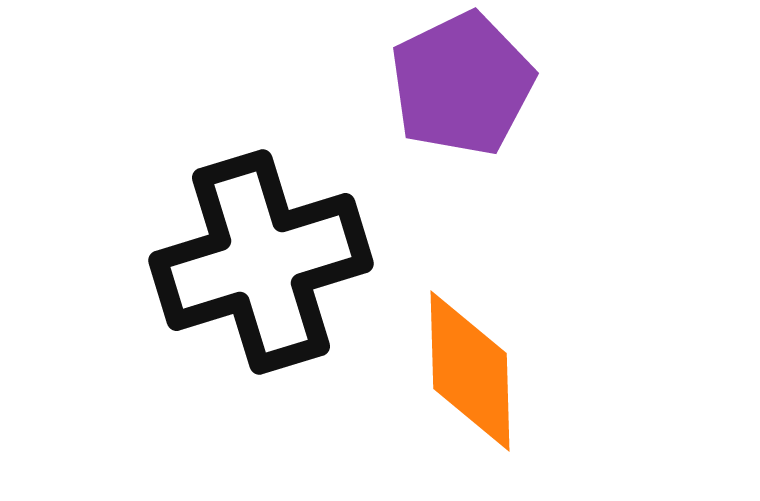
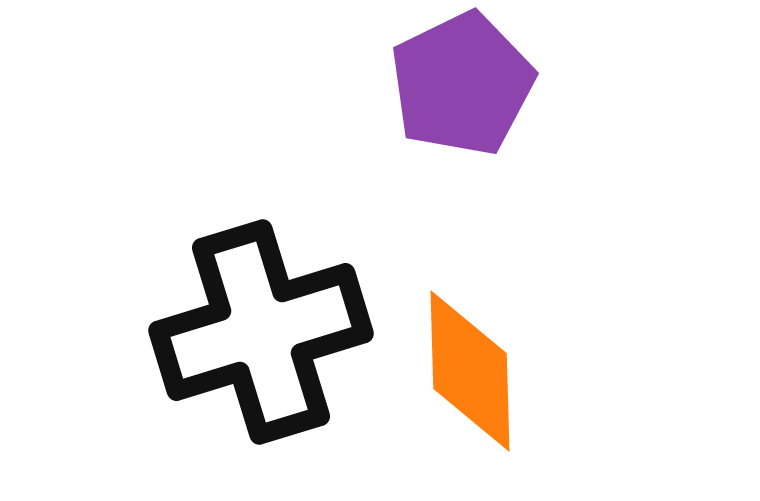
black cross: moved 70 px down
